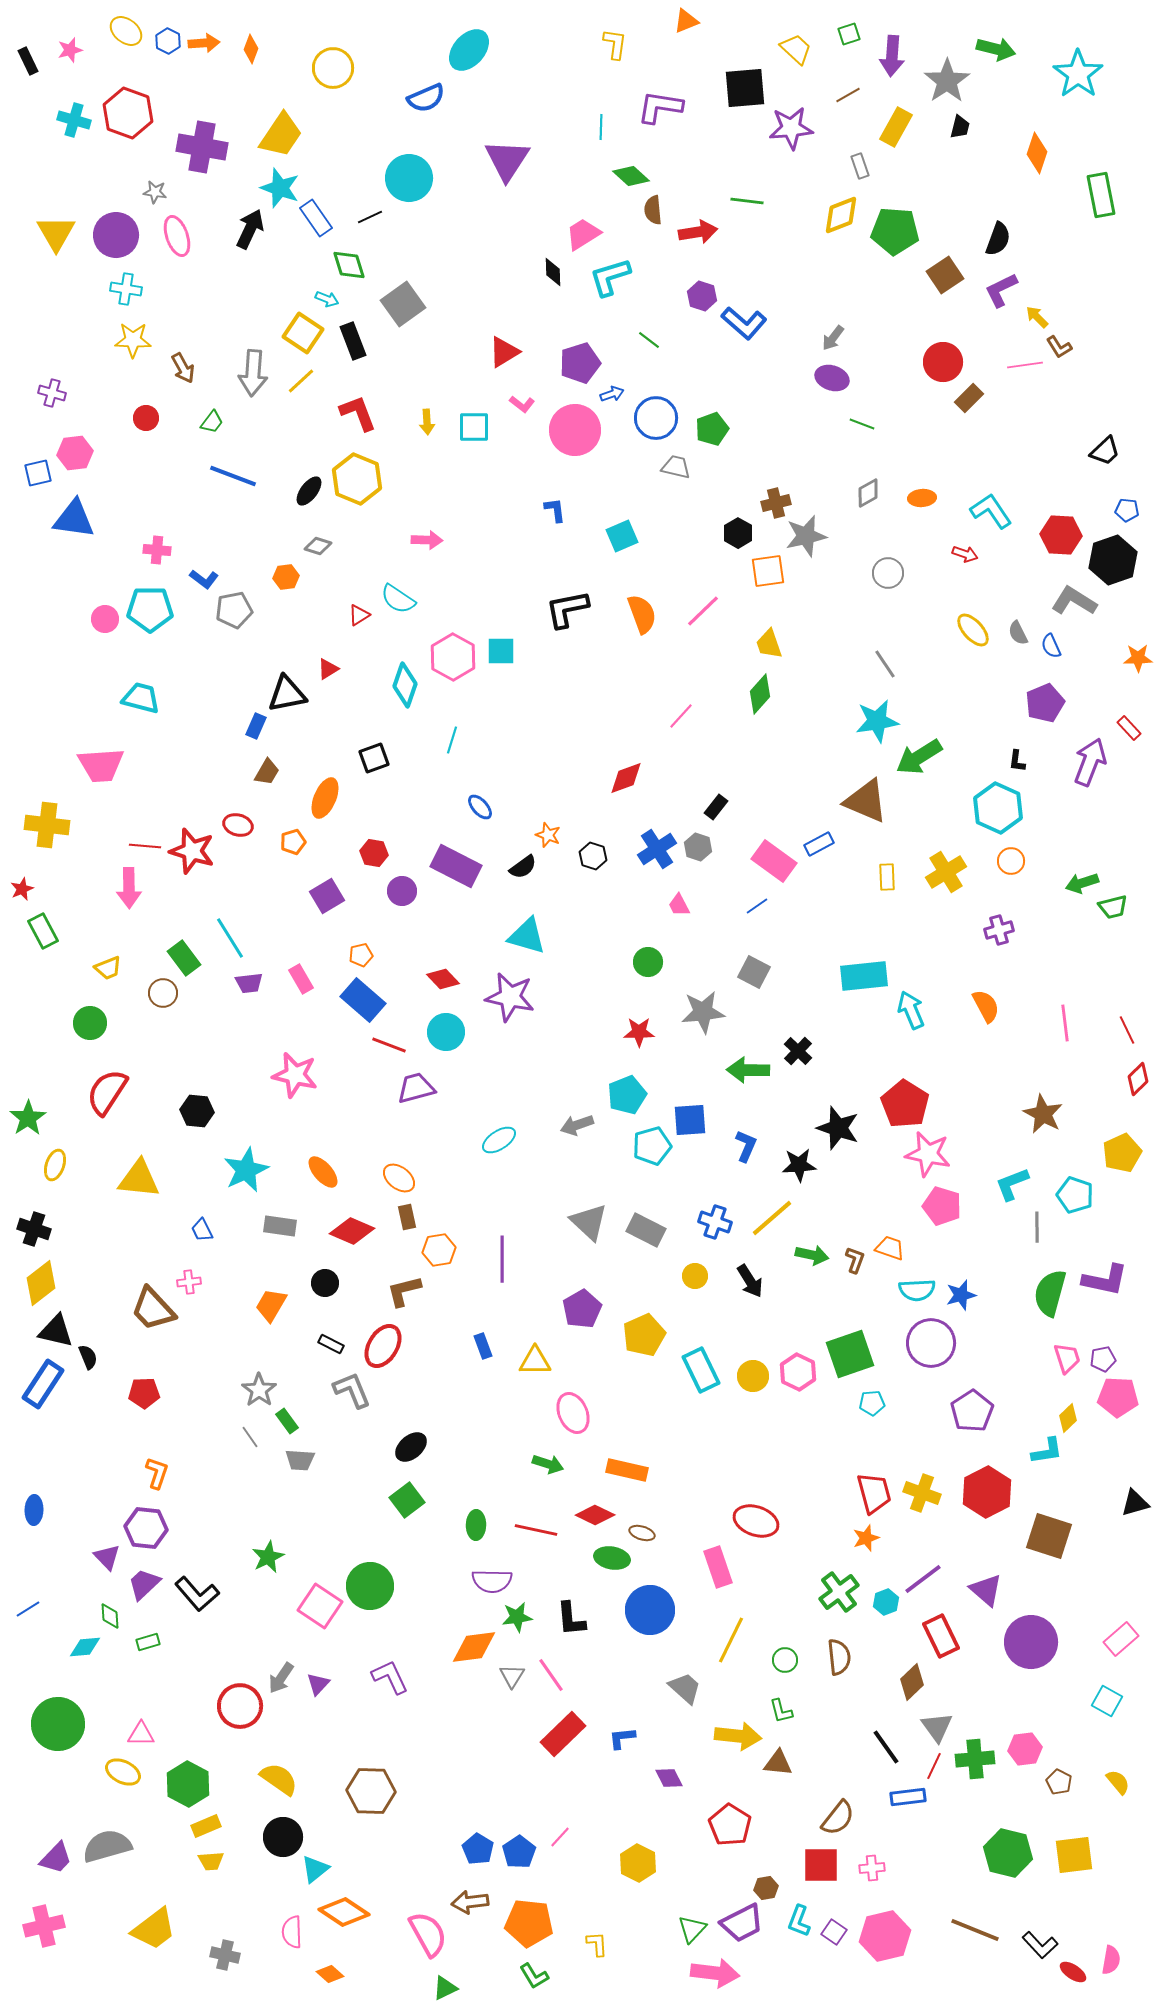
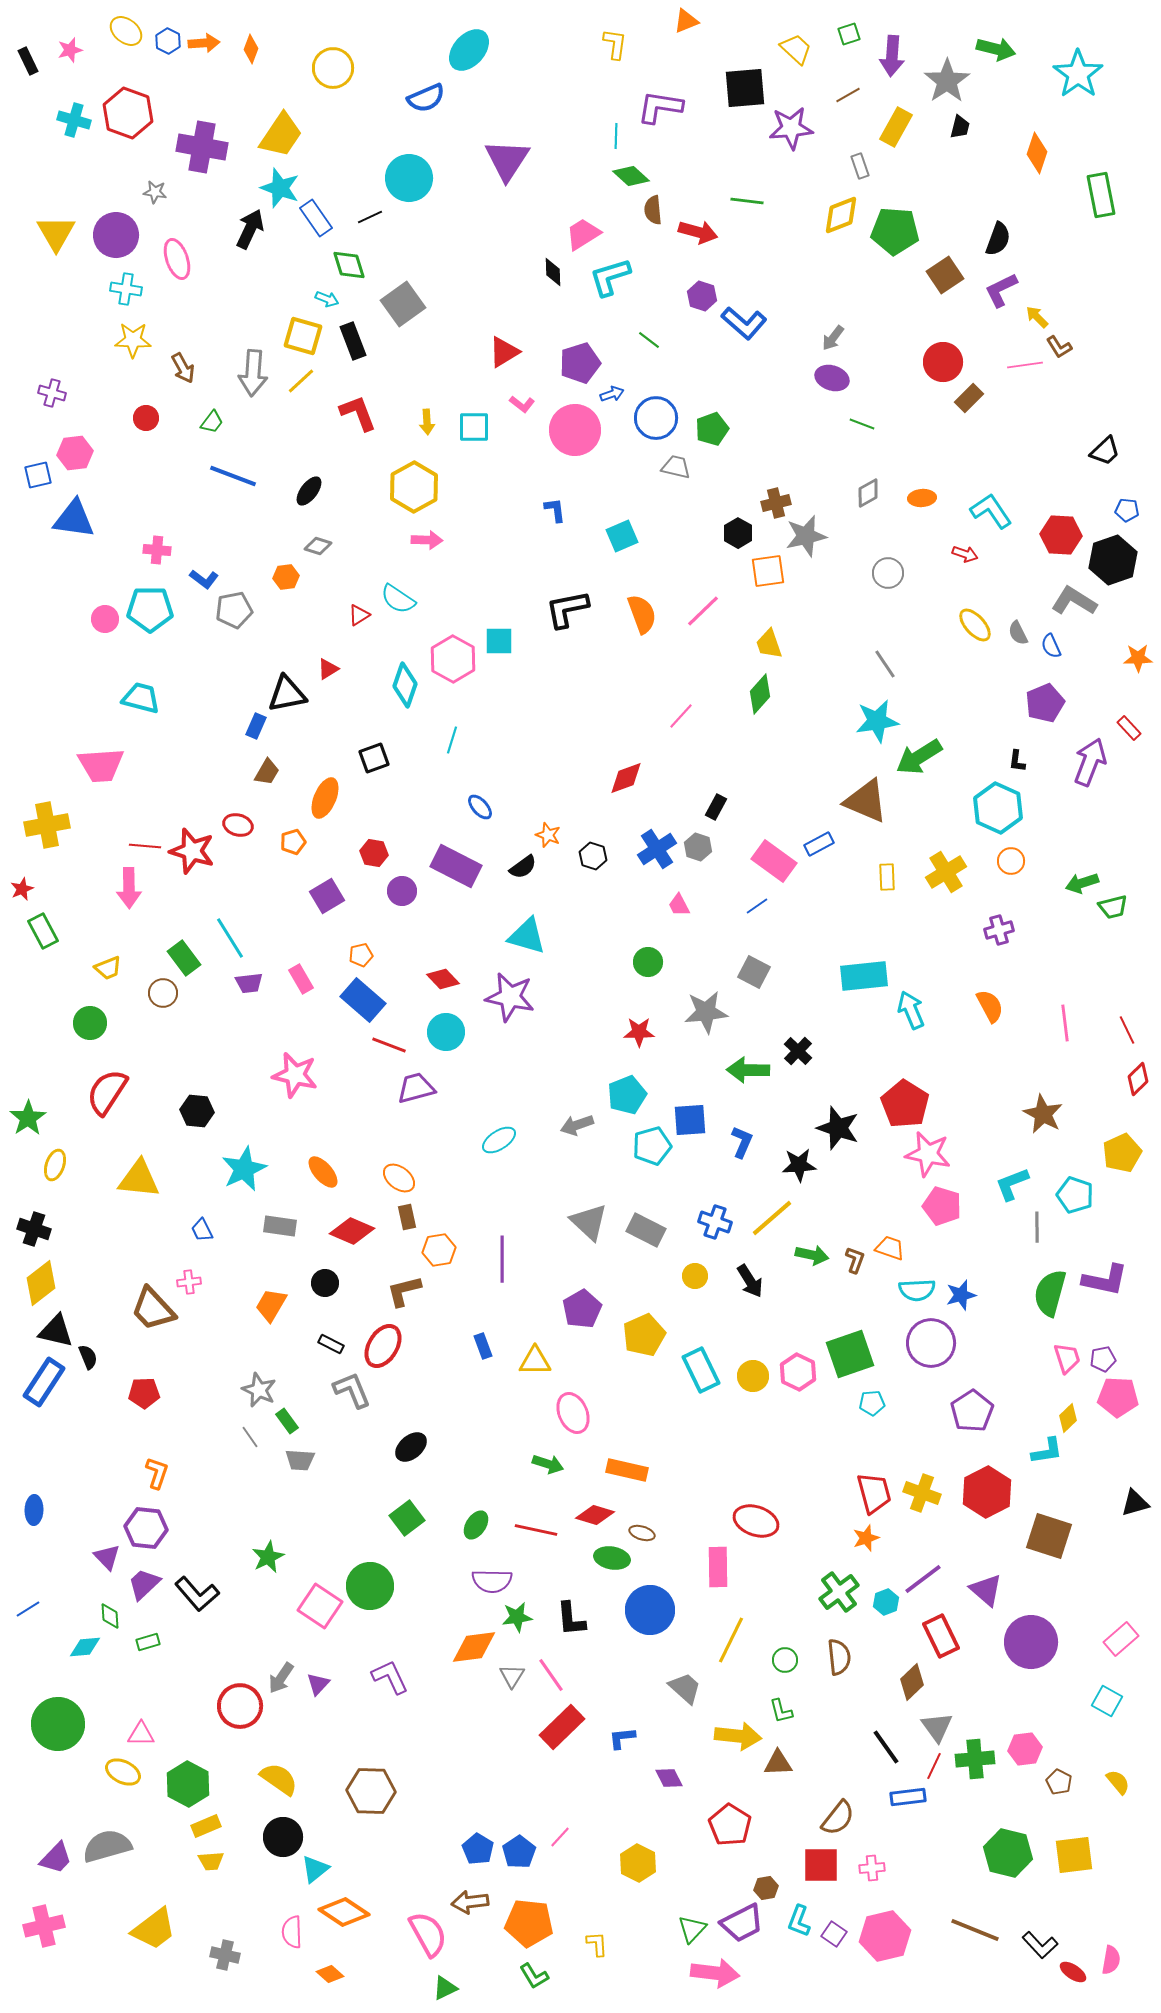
cyan line at (601, 127): moved 15 px right, 9 px down
red arrow at (698, 232): rotated 24 degrees clockwise
pink ellipse at (177, 236): moved 23 px down
yellow square at (303, 333): moved 3 px down; rotated 18 degrees counterclockwise
blue square at (38, 473): moved 2 px down
yellow hexagon at (357, 479): moved 57 px right, 8 px down; rotated 9 degrees clockwise
yellow ellipse at (973, 630): moved 2 px right, 5 px up
cyan square at (501, 651): moved 2 px left, 10 px up
pink hexagon at (453, 657): moved 2 px down
black rectangle at (716, 807): rotated 10 degrees counterclockwise
yellow cross at (47, 825): rotated 18 degrees counterclockwise
orange semicircle at (986, 1006): moved 4 px right
gray star at (703, 1012): moved 3 px right
blue L-shape at (746, 1146): moved 4 px left, 4 px up
cyan star at (246, 1170): moved 2 px left, 1 px up
blue rectangle at (43, 1384): moved 1 px right, 2 px up
gray star at (259, 1390): rotated 12 degrees counterclockwise
green square at (407, 1500): moved 18 px down
red diamond at (595, 1515): rotated 9 degrees counterclockwise
green ellipse at (476, 1525): rotated 32 degrees clockwise
pink rectangle at (718, 1567): rotated 18 degrees clockwise
red rectangle at (563, 1734): moved 1 px left, 7 px up
brown triangle at (778, 1763): rotated 8 degrees counterclockwise
purple square at (834, 1932): moved 2 px down
